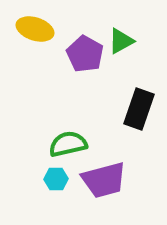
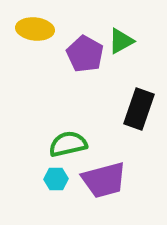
yellow ellipse: rotated 12 degrees counterclockwise
